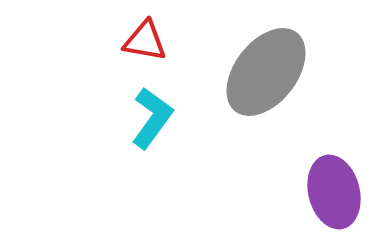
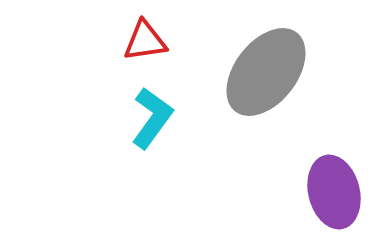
red triangle: rotated 18 degrees counterclockwise
